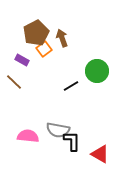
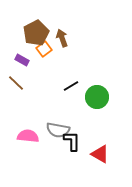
green circle: moved 26 px down
brown line: moved 2 px right, 1 px down
